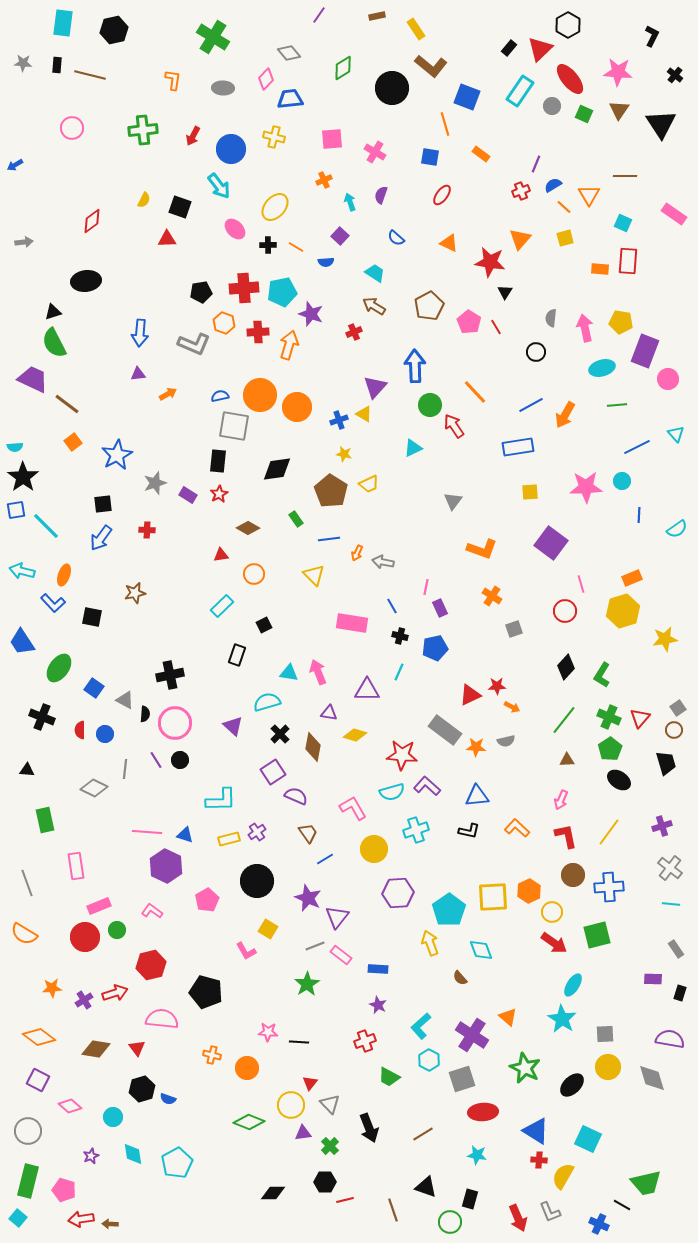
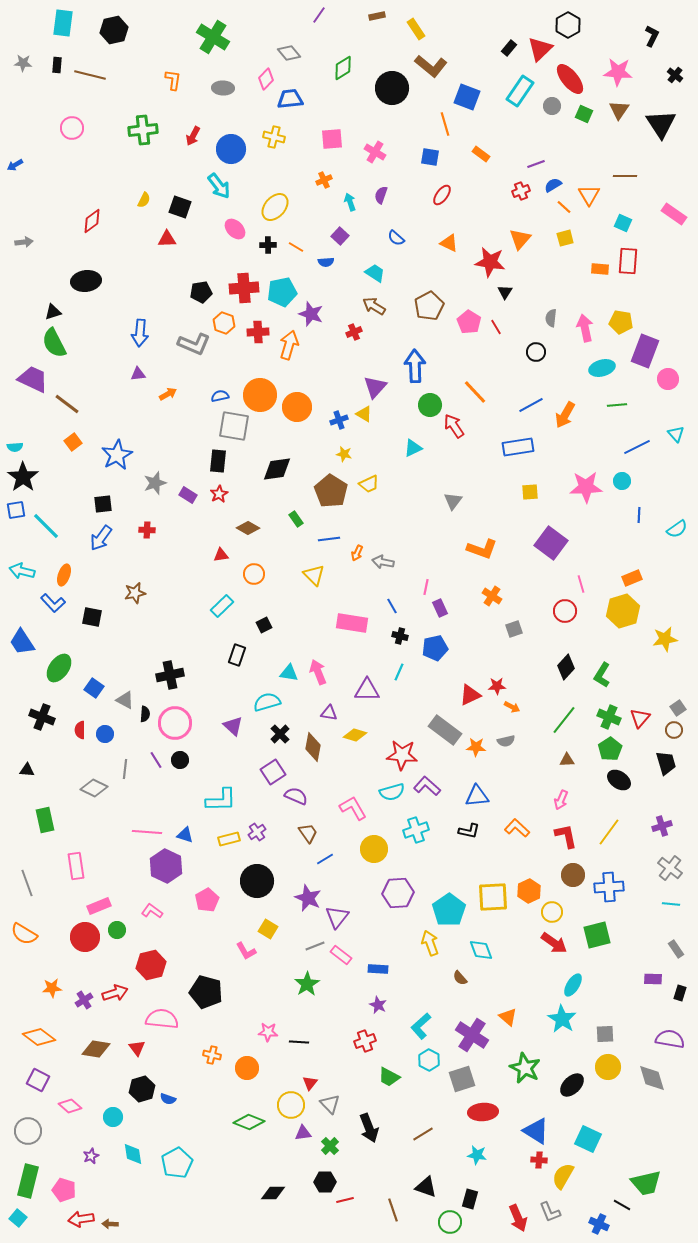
purple line at (536, 164): rotated 48 degrees clockwise
